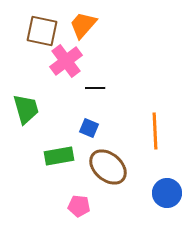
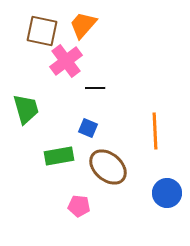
blue square: moved 1 px left
